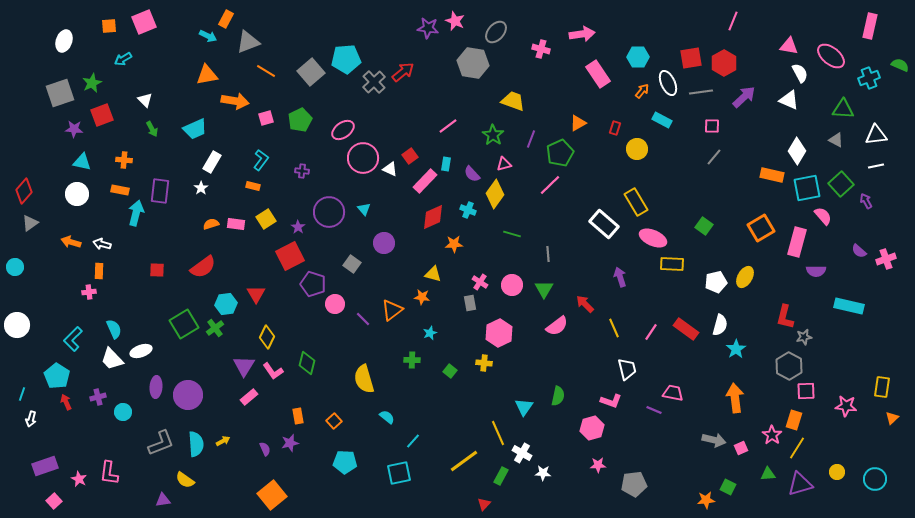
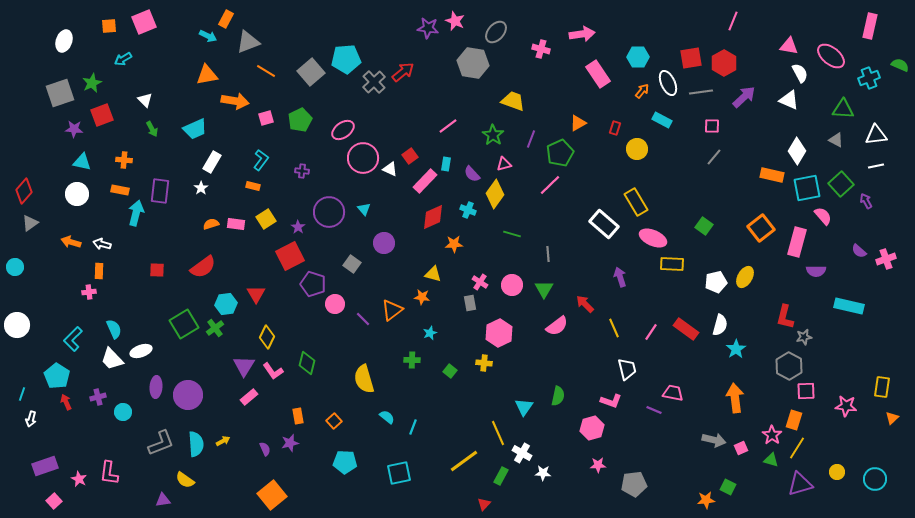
orange square at (761, 228): rotated 8 degrees counterclockwise
cyan line at (413, 441): moved 14 px up; rotated 21 degrees counterclockwise
green triangle at (768, 474): moved 3 px right, 14 px up; rotated 21 degrees clockwise
